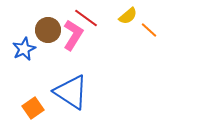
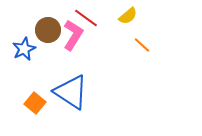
orange line: moved 7 px left, 15 px down
orange square: moved 2 px right, 5 px up; rotated 15 degrees counterclockwise
